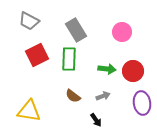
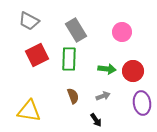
brown semicircle: rotated 147 degrees counterclockwise
